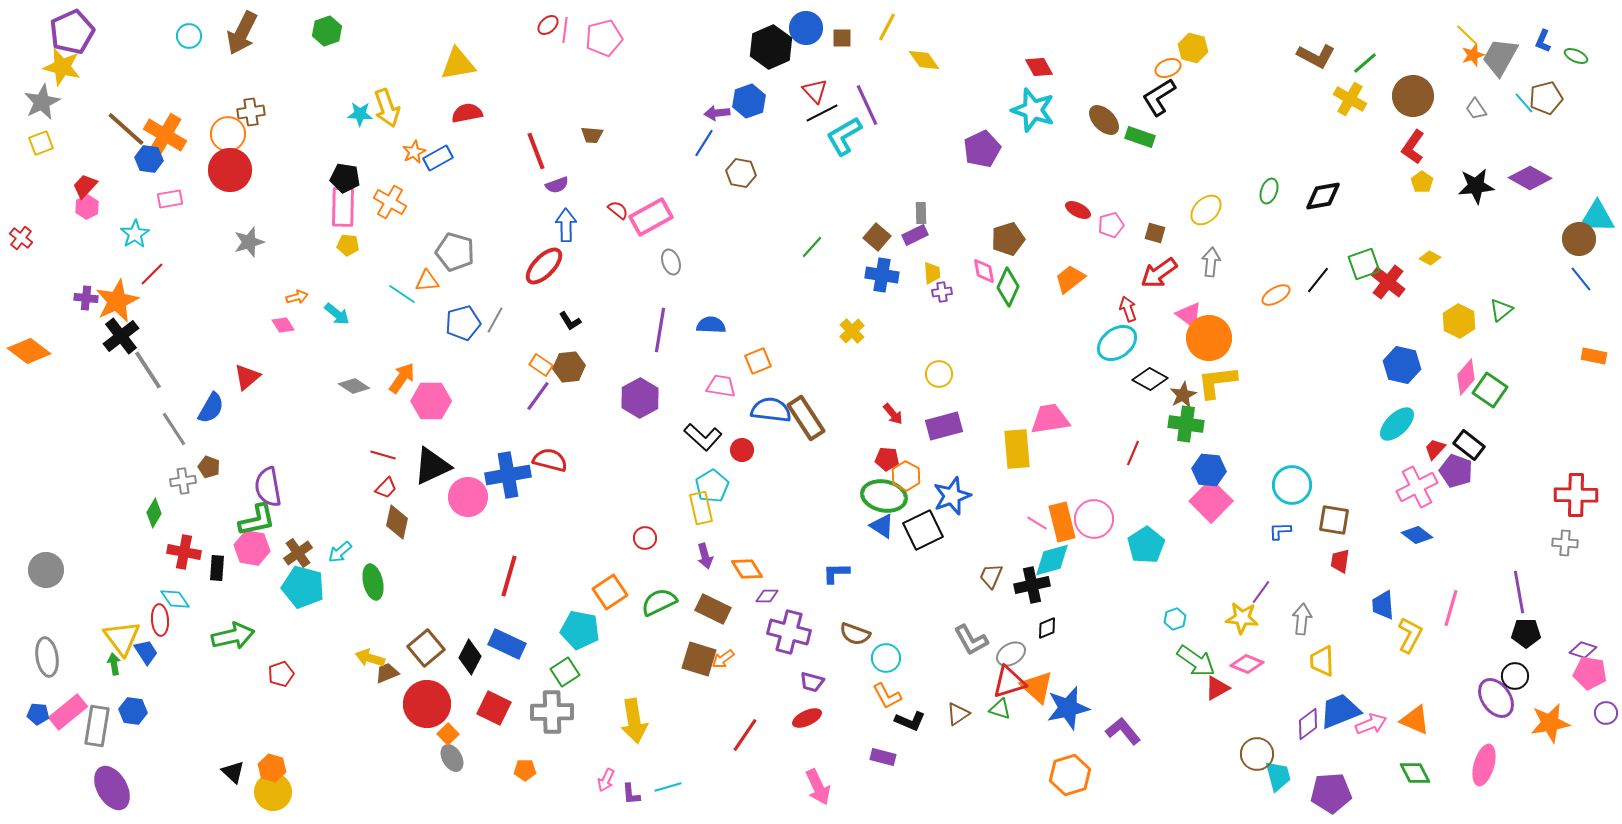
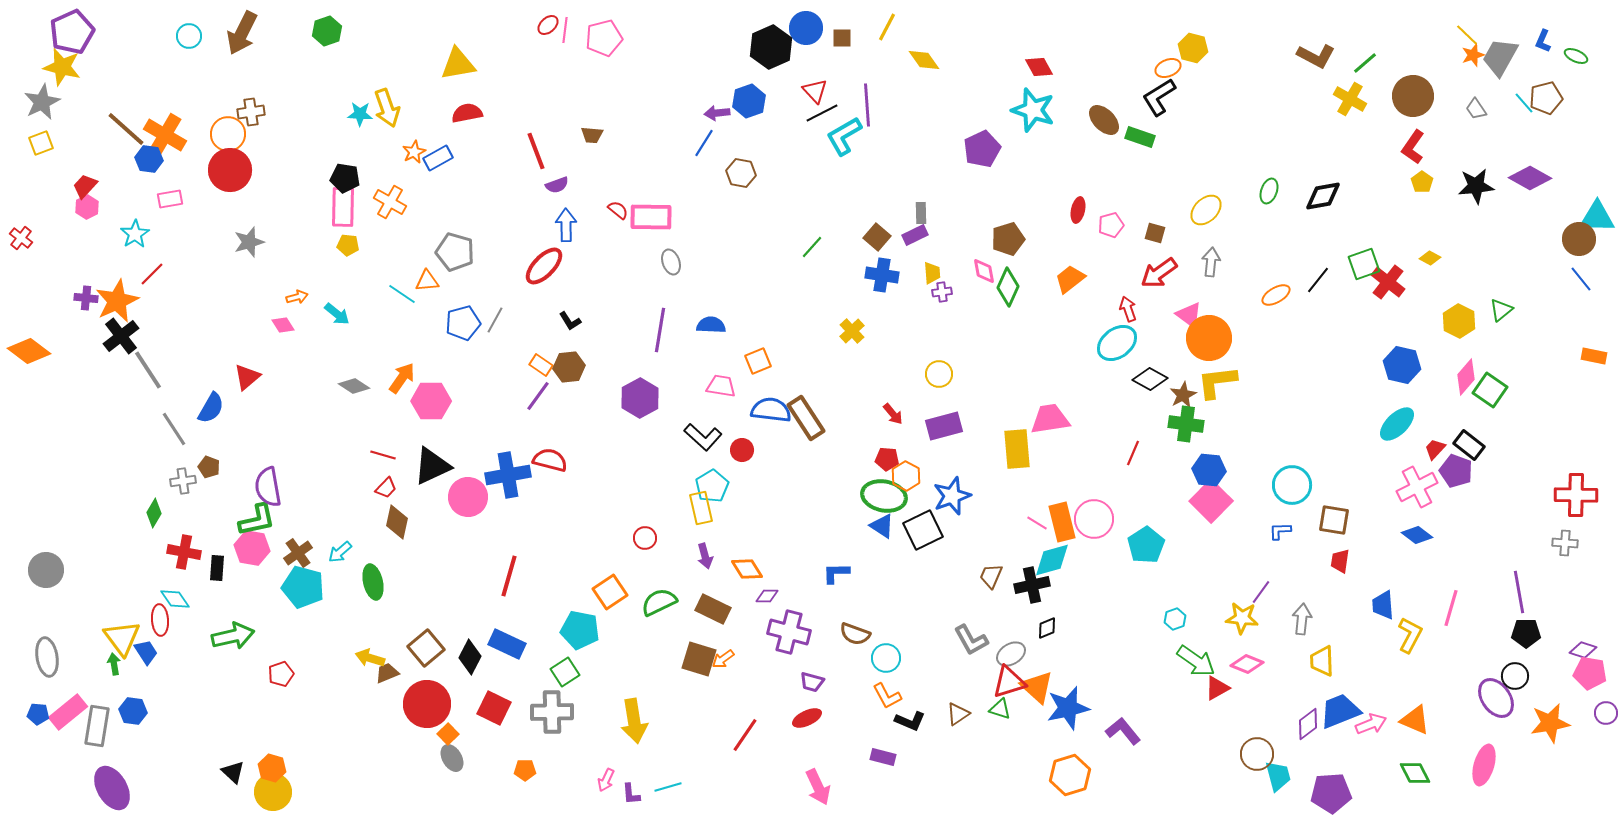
purple line at (867, 105): rotated 21 degrees clockwise
red ellipse at (1078, 210): rotated 75 degrees clockwise
pink rectangle at (651, 217): rotated 30 degrees clockwise
